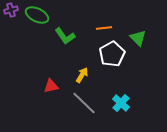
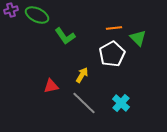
orange line: moved 10 px right
